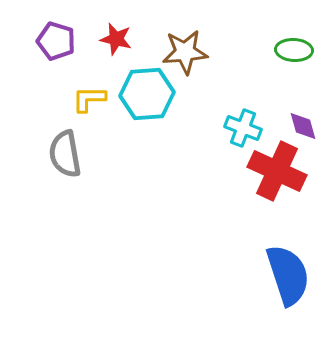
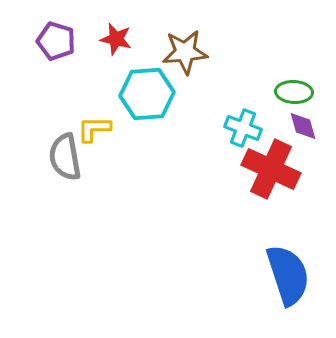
green ellipse: moved 42 px down
yellow L-shape: moved 5 px right, 30 px down
gray semicircle: moved 3 px down
red cross: moved 6 px left, 2 px up
